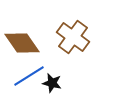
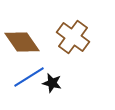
brown diamond: moved 1 px up
blue line: moved 1 px down
